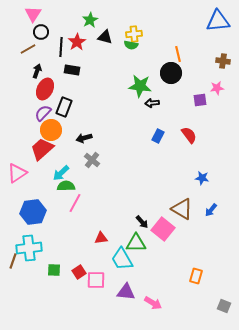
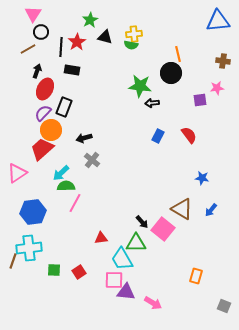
pink square at (96, 280): moved 18 px right
